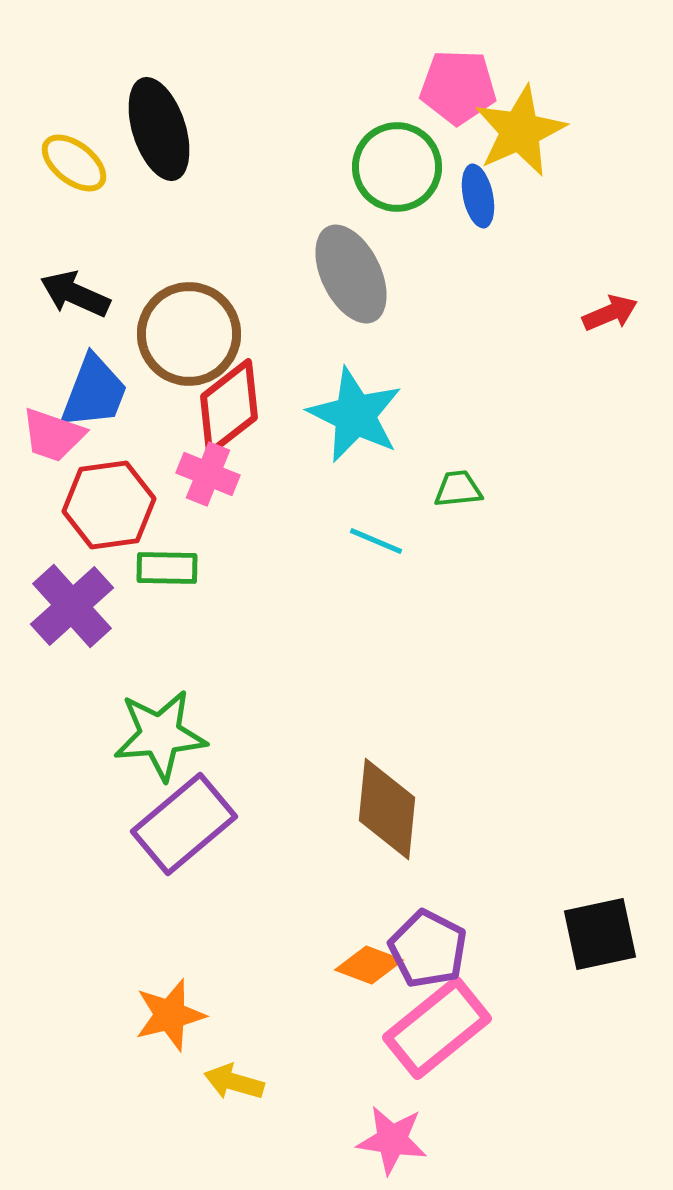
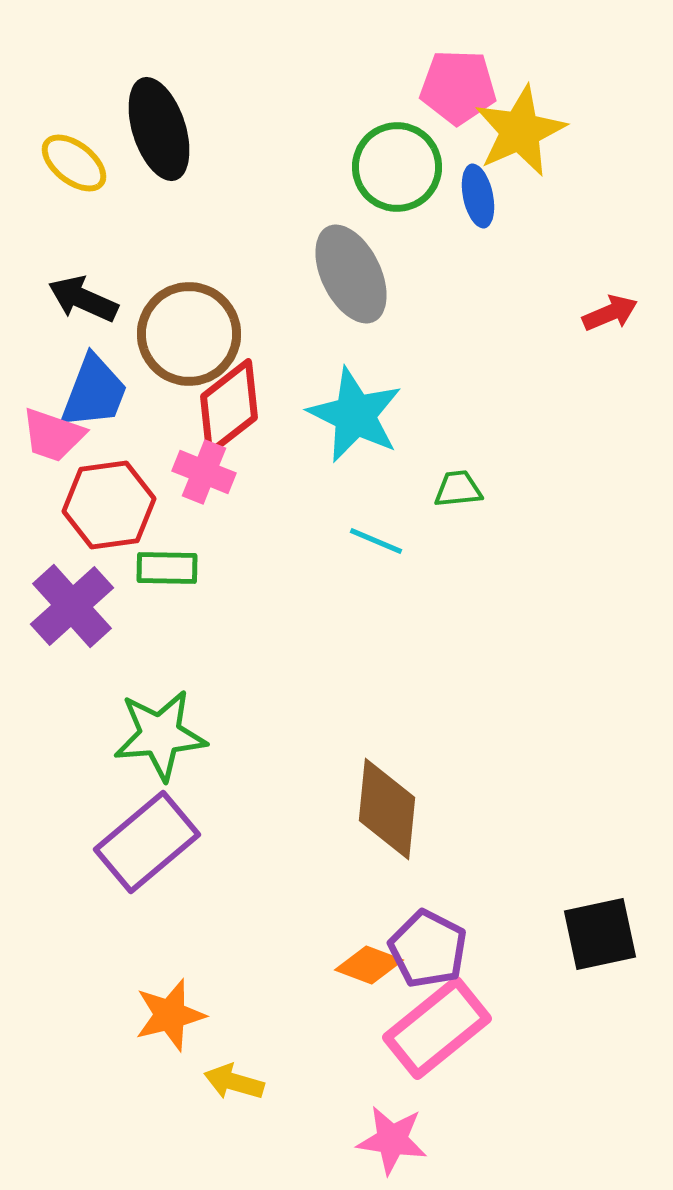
black arrow: moved 8 px right, 5 px down
pink cross: moved 4 px left, 2 px up
purple rectangle: moved 37 px left, 18 px down
